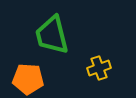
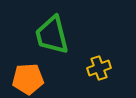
orange pentagon: rotated 8 degrees counterclockwise
